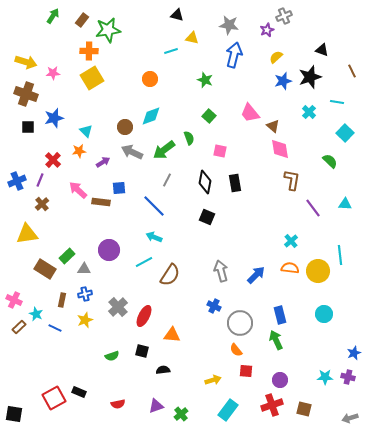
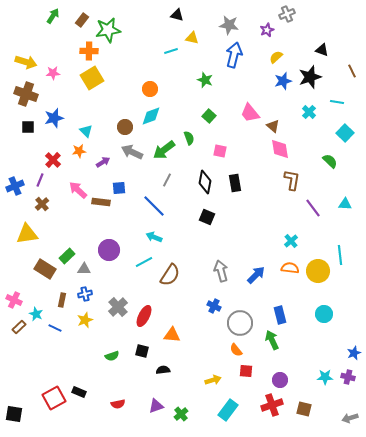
gray cross at (284, 16): moved 3 px right, 2 px up
orange circle at (150, 79): moved 10 px down
blue cross at (17, 181): moved 2 px left, 5 px down
green arrow at (276, 340): moved 4 px left
